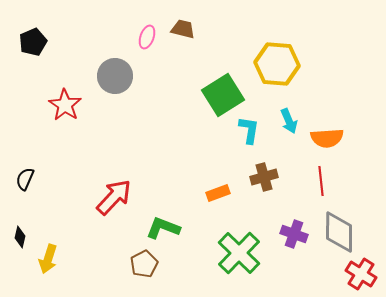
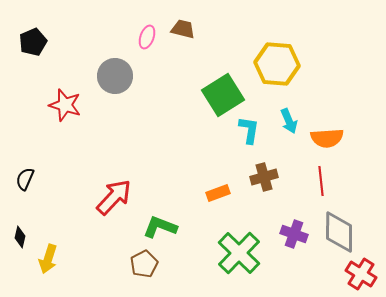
red star: rotated 16 degrees counterclockwise
green L-shape: moved 3 px left, 1 px up
